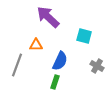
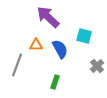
blue semicircle: moved 12 px up; rotated 54 degrees counterclockwise
gray cross: rotated 16 degrees clockwise
